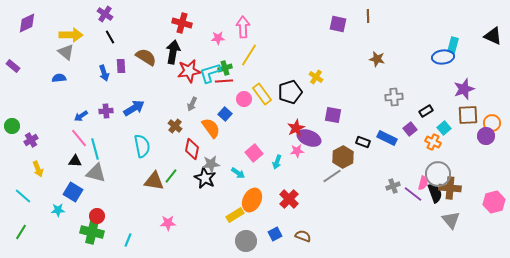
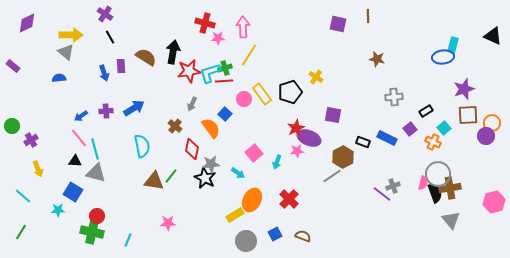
red cross at (182, 23): moved 23 px right
brown cross at (450, 188): rotated 15 degrees counterclockwise
purple line at (413, 194): moved 31 px left
